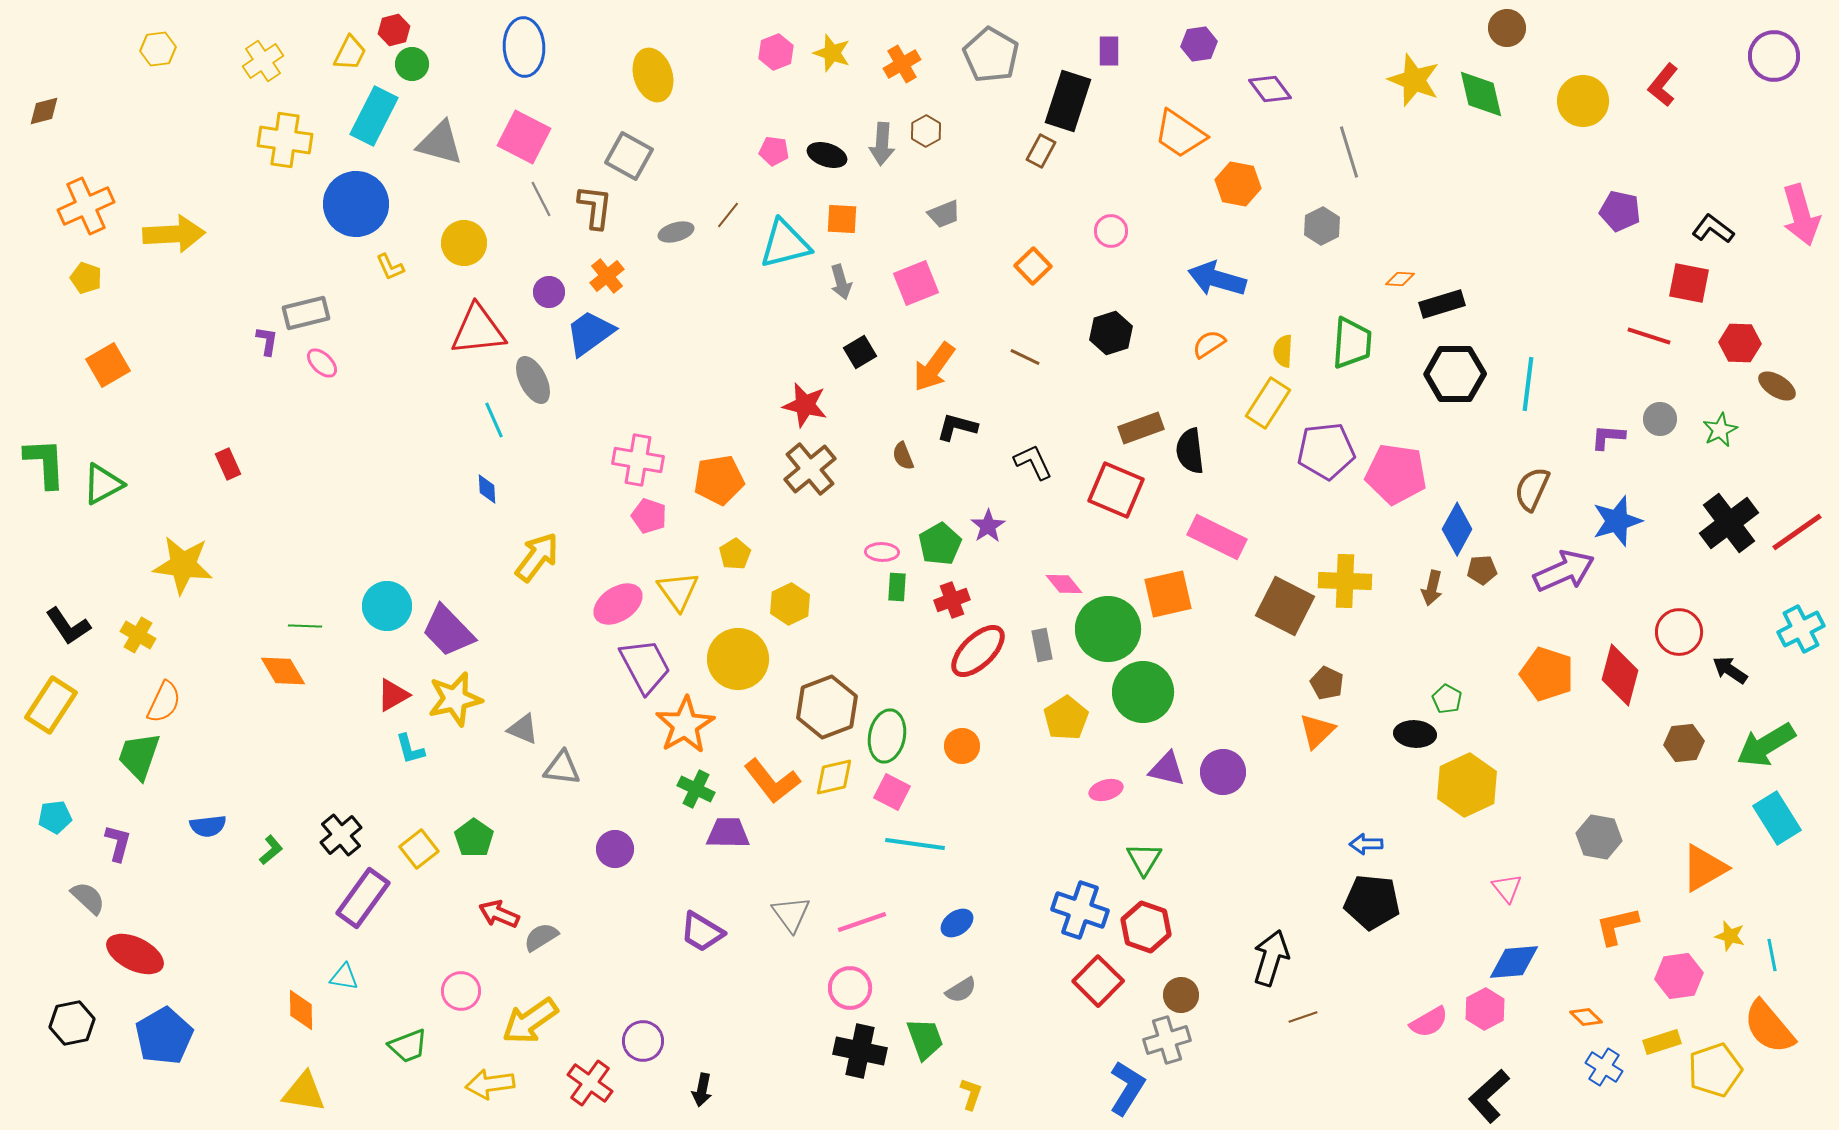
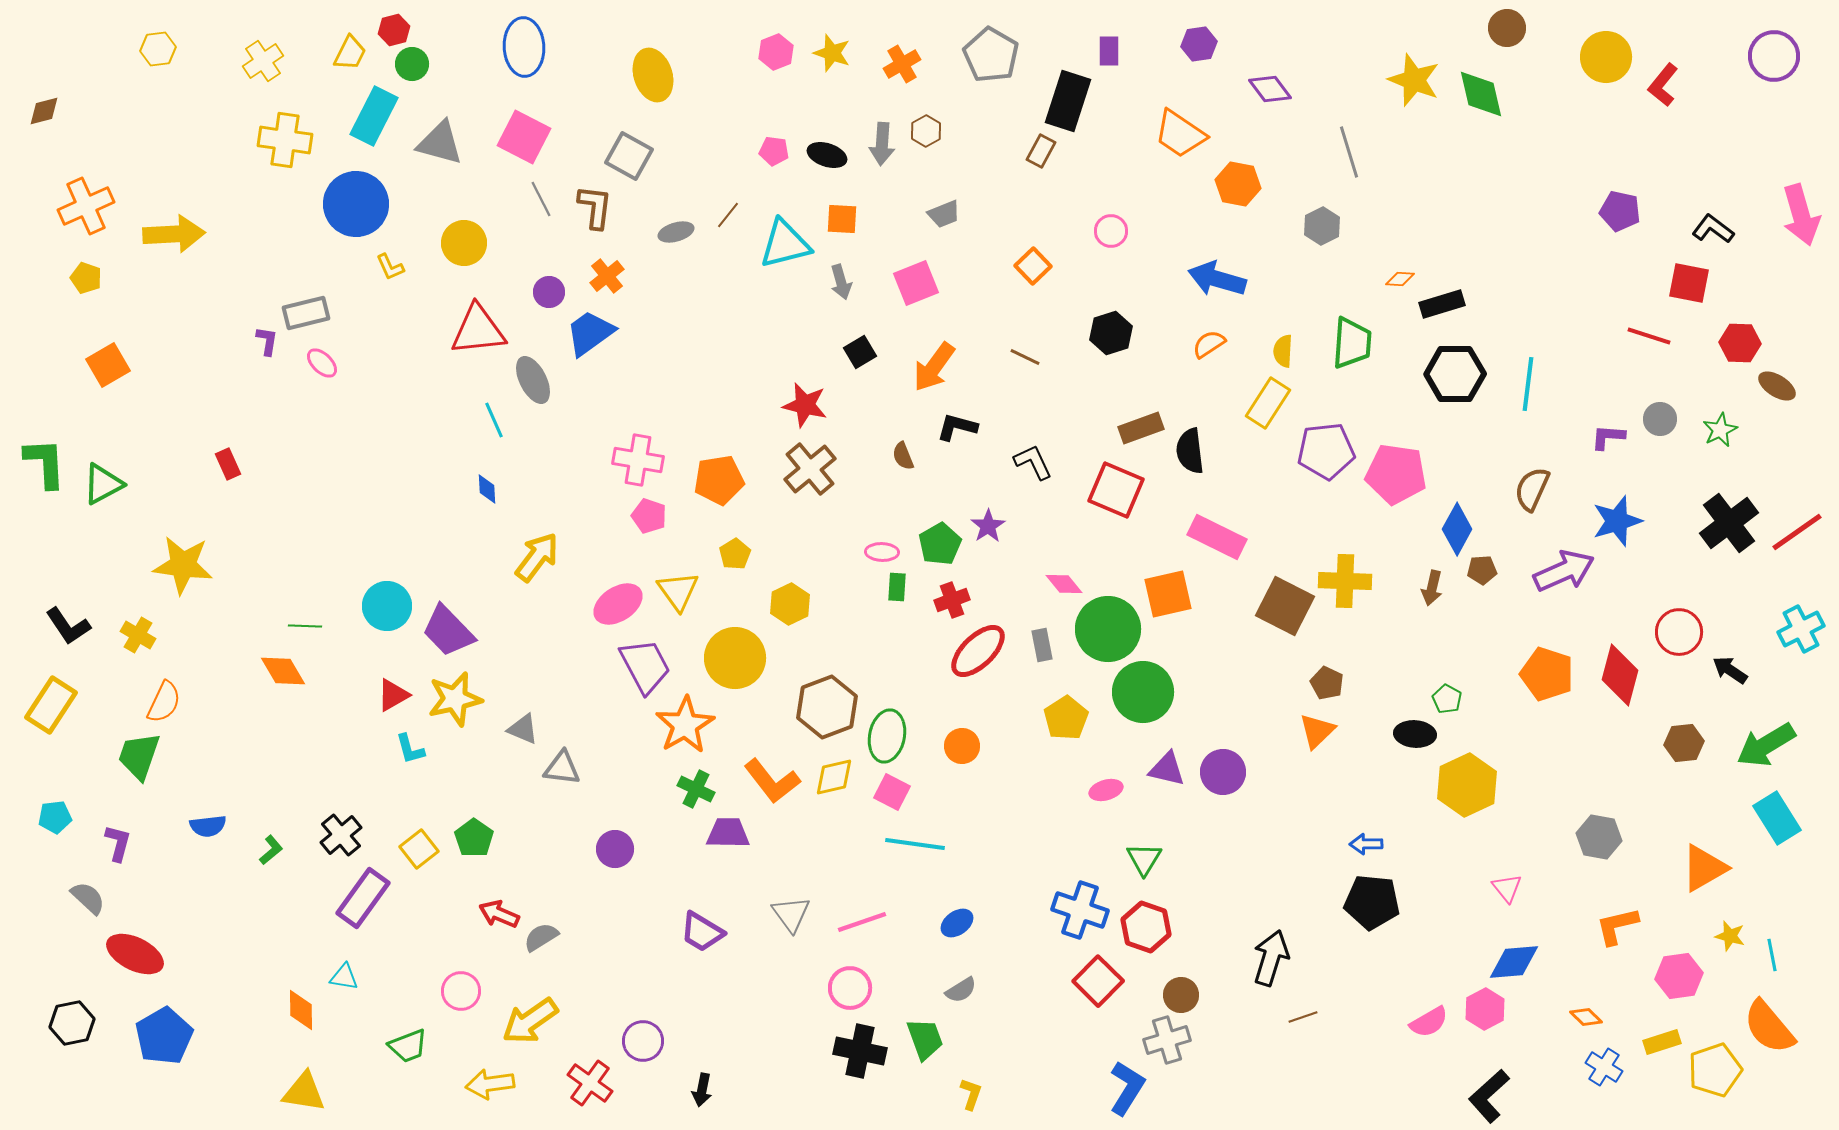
yellow circle at (1583, 101): moved 23 px right, 44 px up
yellow circle at (738, 659): moved 3 px left, 1 px up
